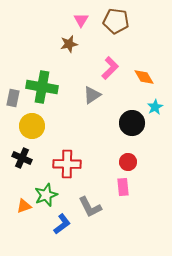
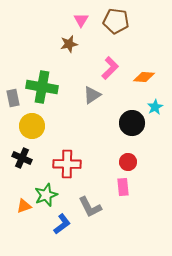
orange diamond: rotated 55 degrees counterclockwise
gray rectangle: rotated 24 degrees counterclockwise
